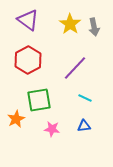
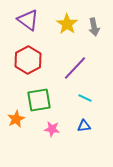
yellow star: moved 3 px left
